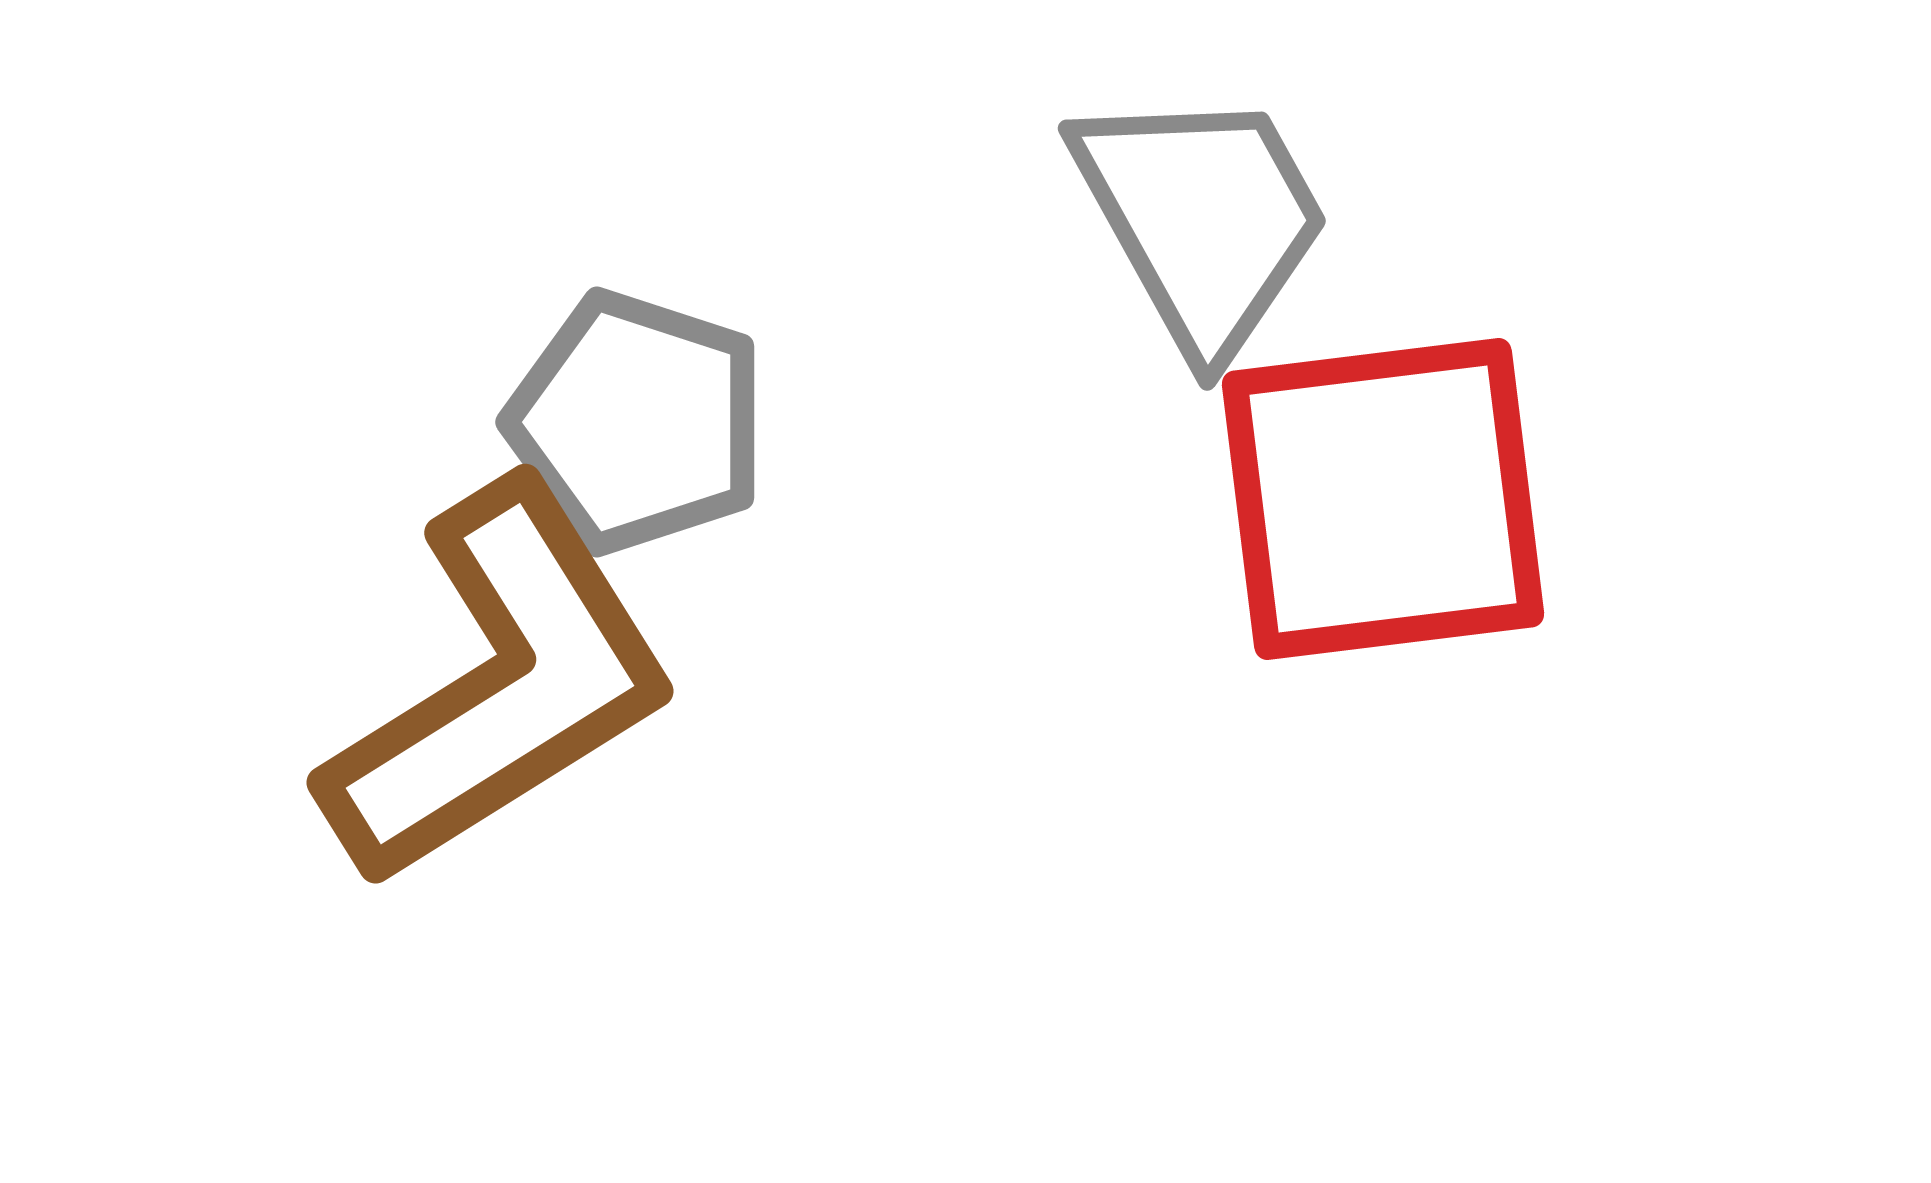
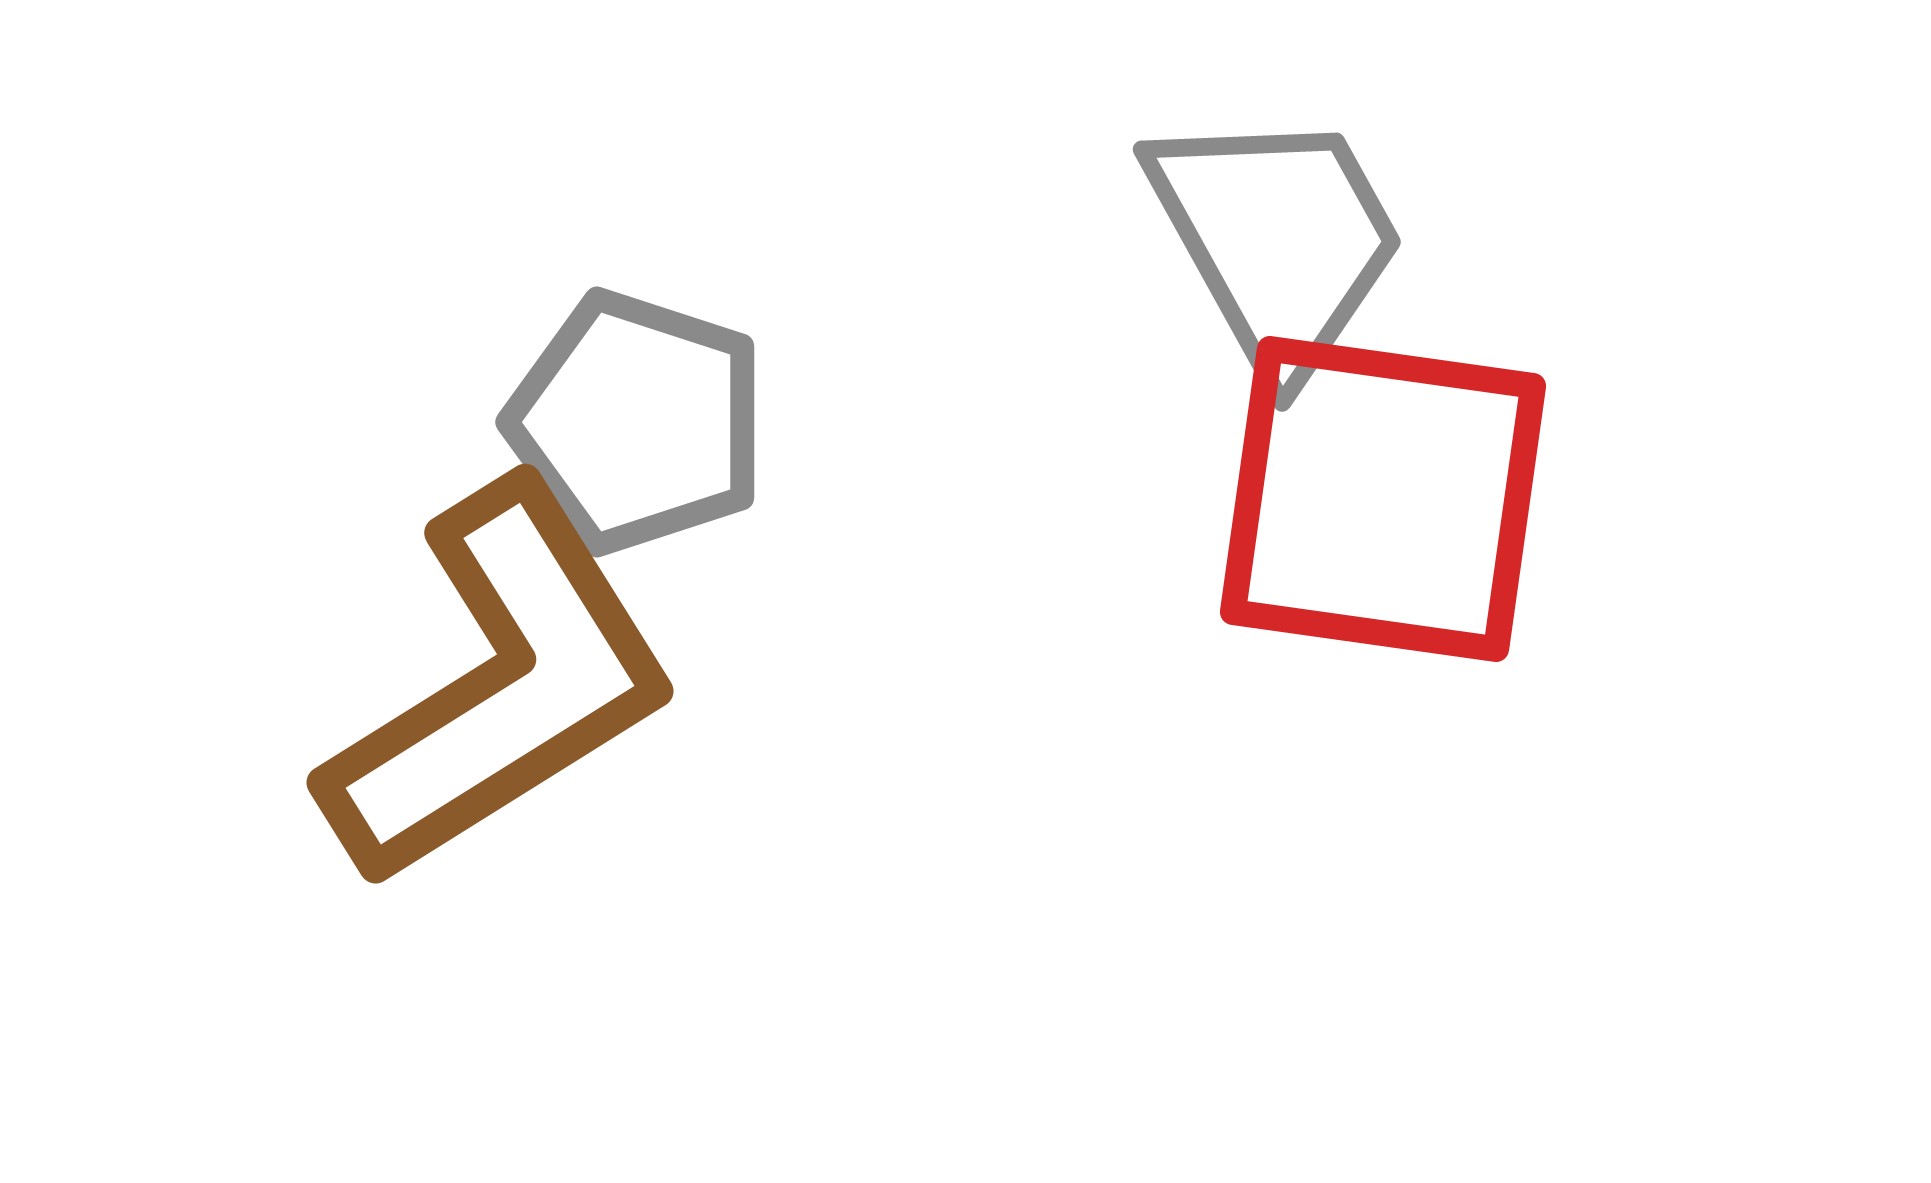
gray trapezoid: moved 75 px right, 21 px down
red square: rotated 15 degrees clockwise
